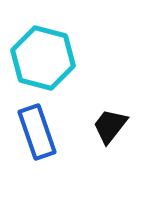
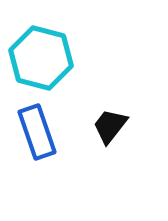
cyan hexagon: moved 2 px left
